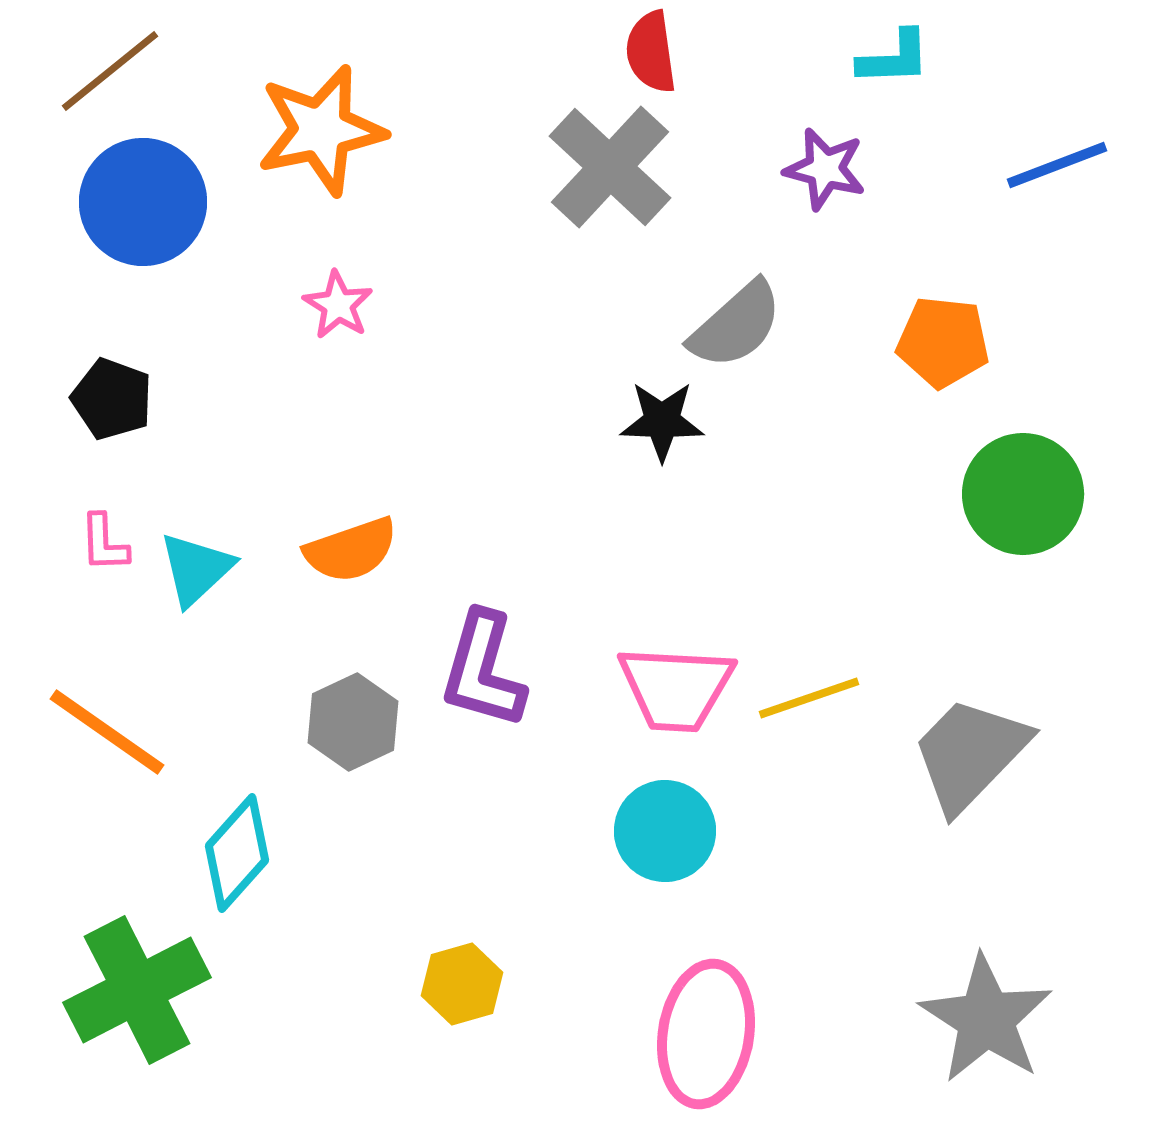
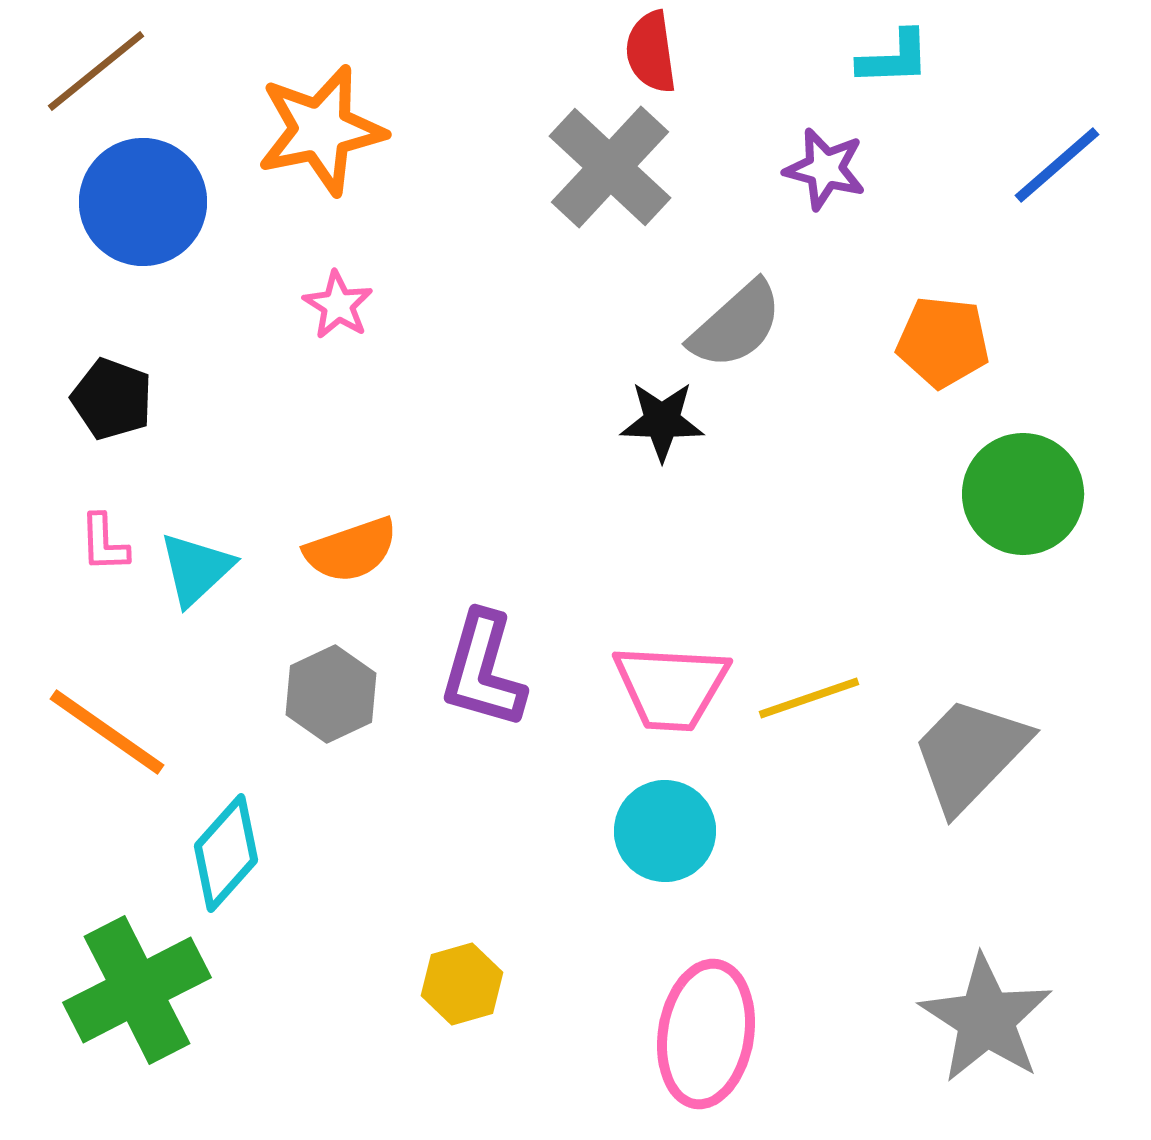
brown line: moved 14 px left
blue line: rotated 20 degrees counterclockwise
pink trapezoid: moved 5 px left, 1 px up
gray hexagon: moved 22 px left, 28 px up
cyan diamond: moved 11 px left
